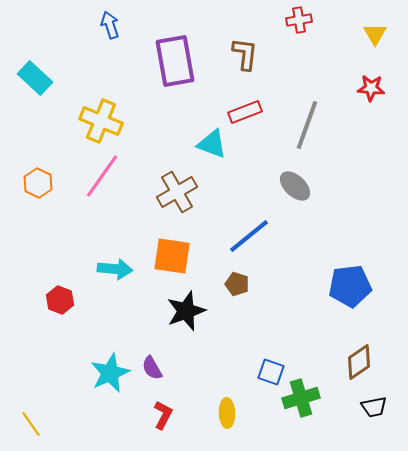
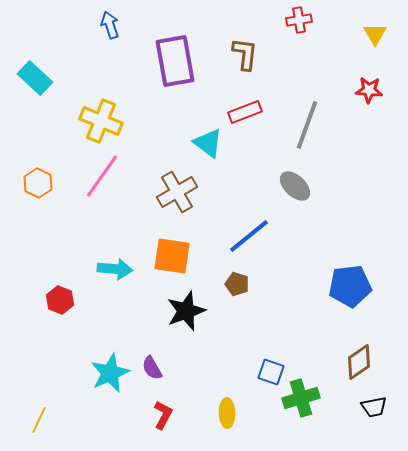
red star: moved 2 px left, 2 px down
cyan triangle: moved 4 px left, 1 px up; rotated 16 degrees clockwise
yellow line: moved 8 px right, 4 px up; rotated 60 degrees clockwise
